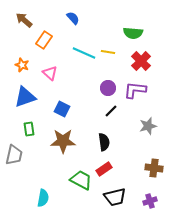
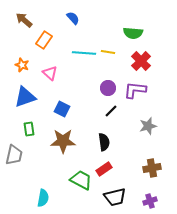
cyan line: rotated 20 degrees counterclockwise
brown cross: moved 2 px left; rotated 18 degrees counterclockwise
